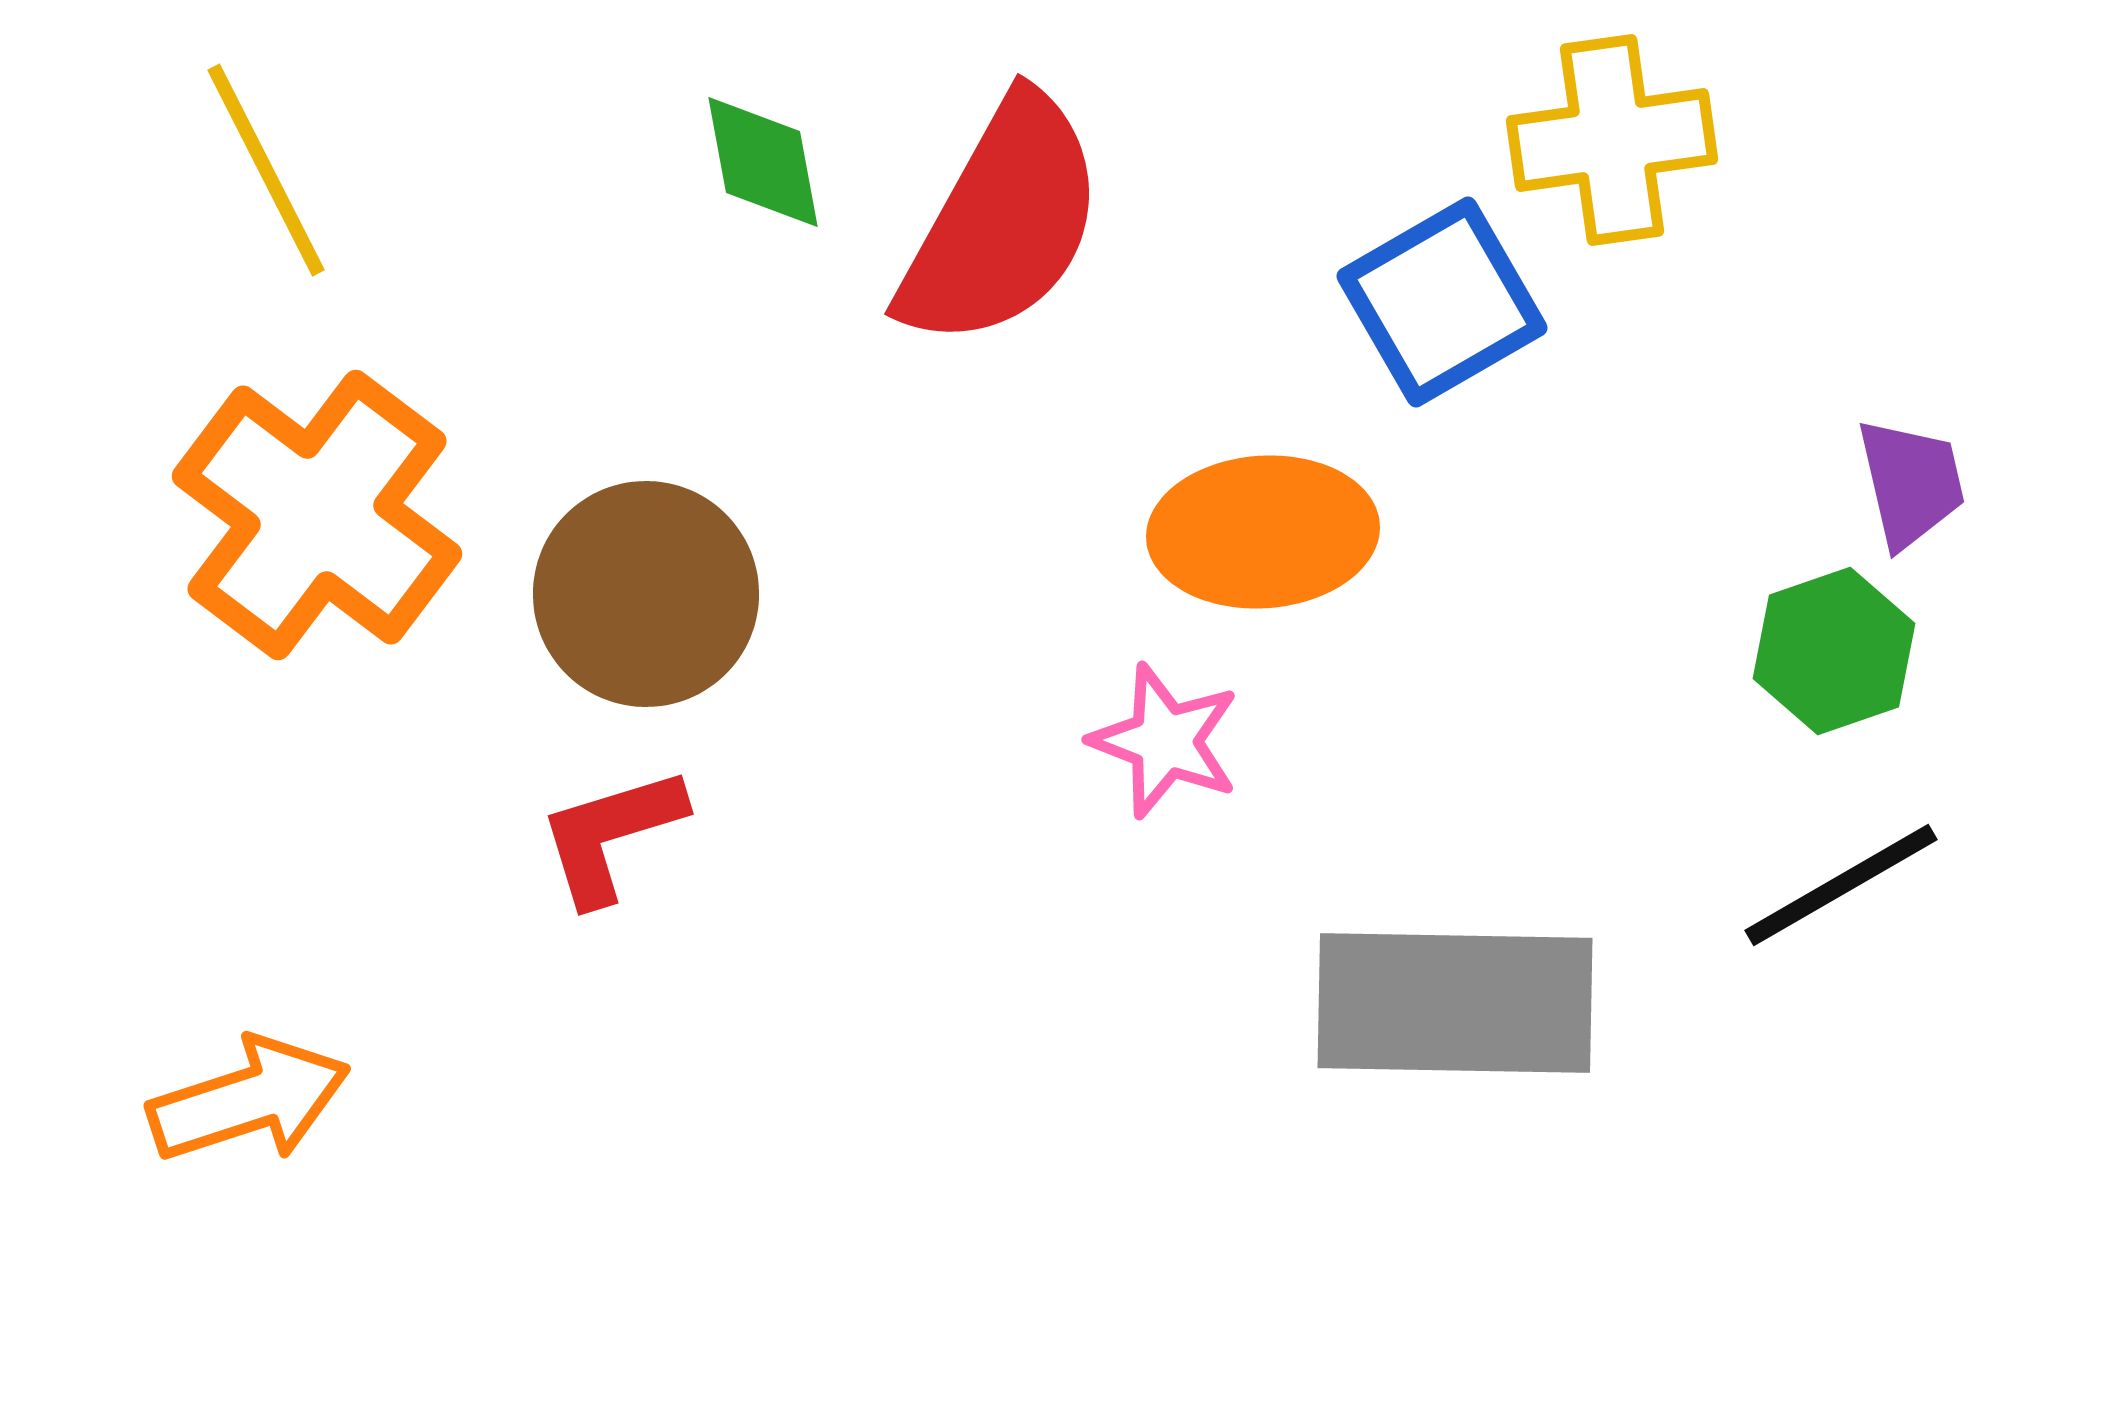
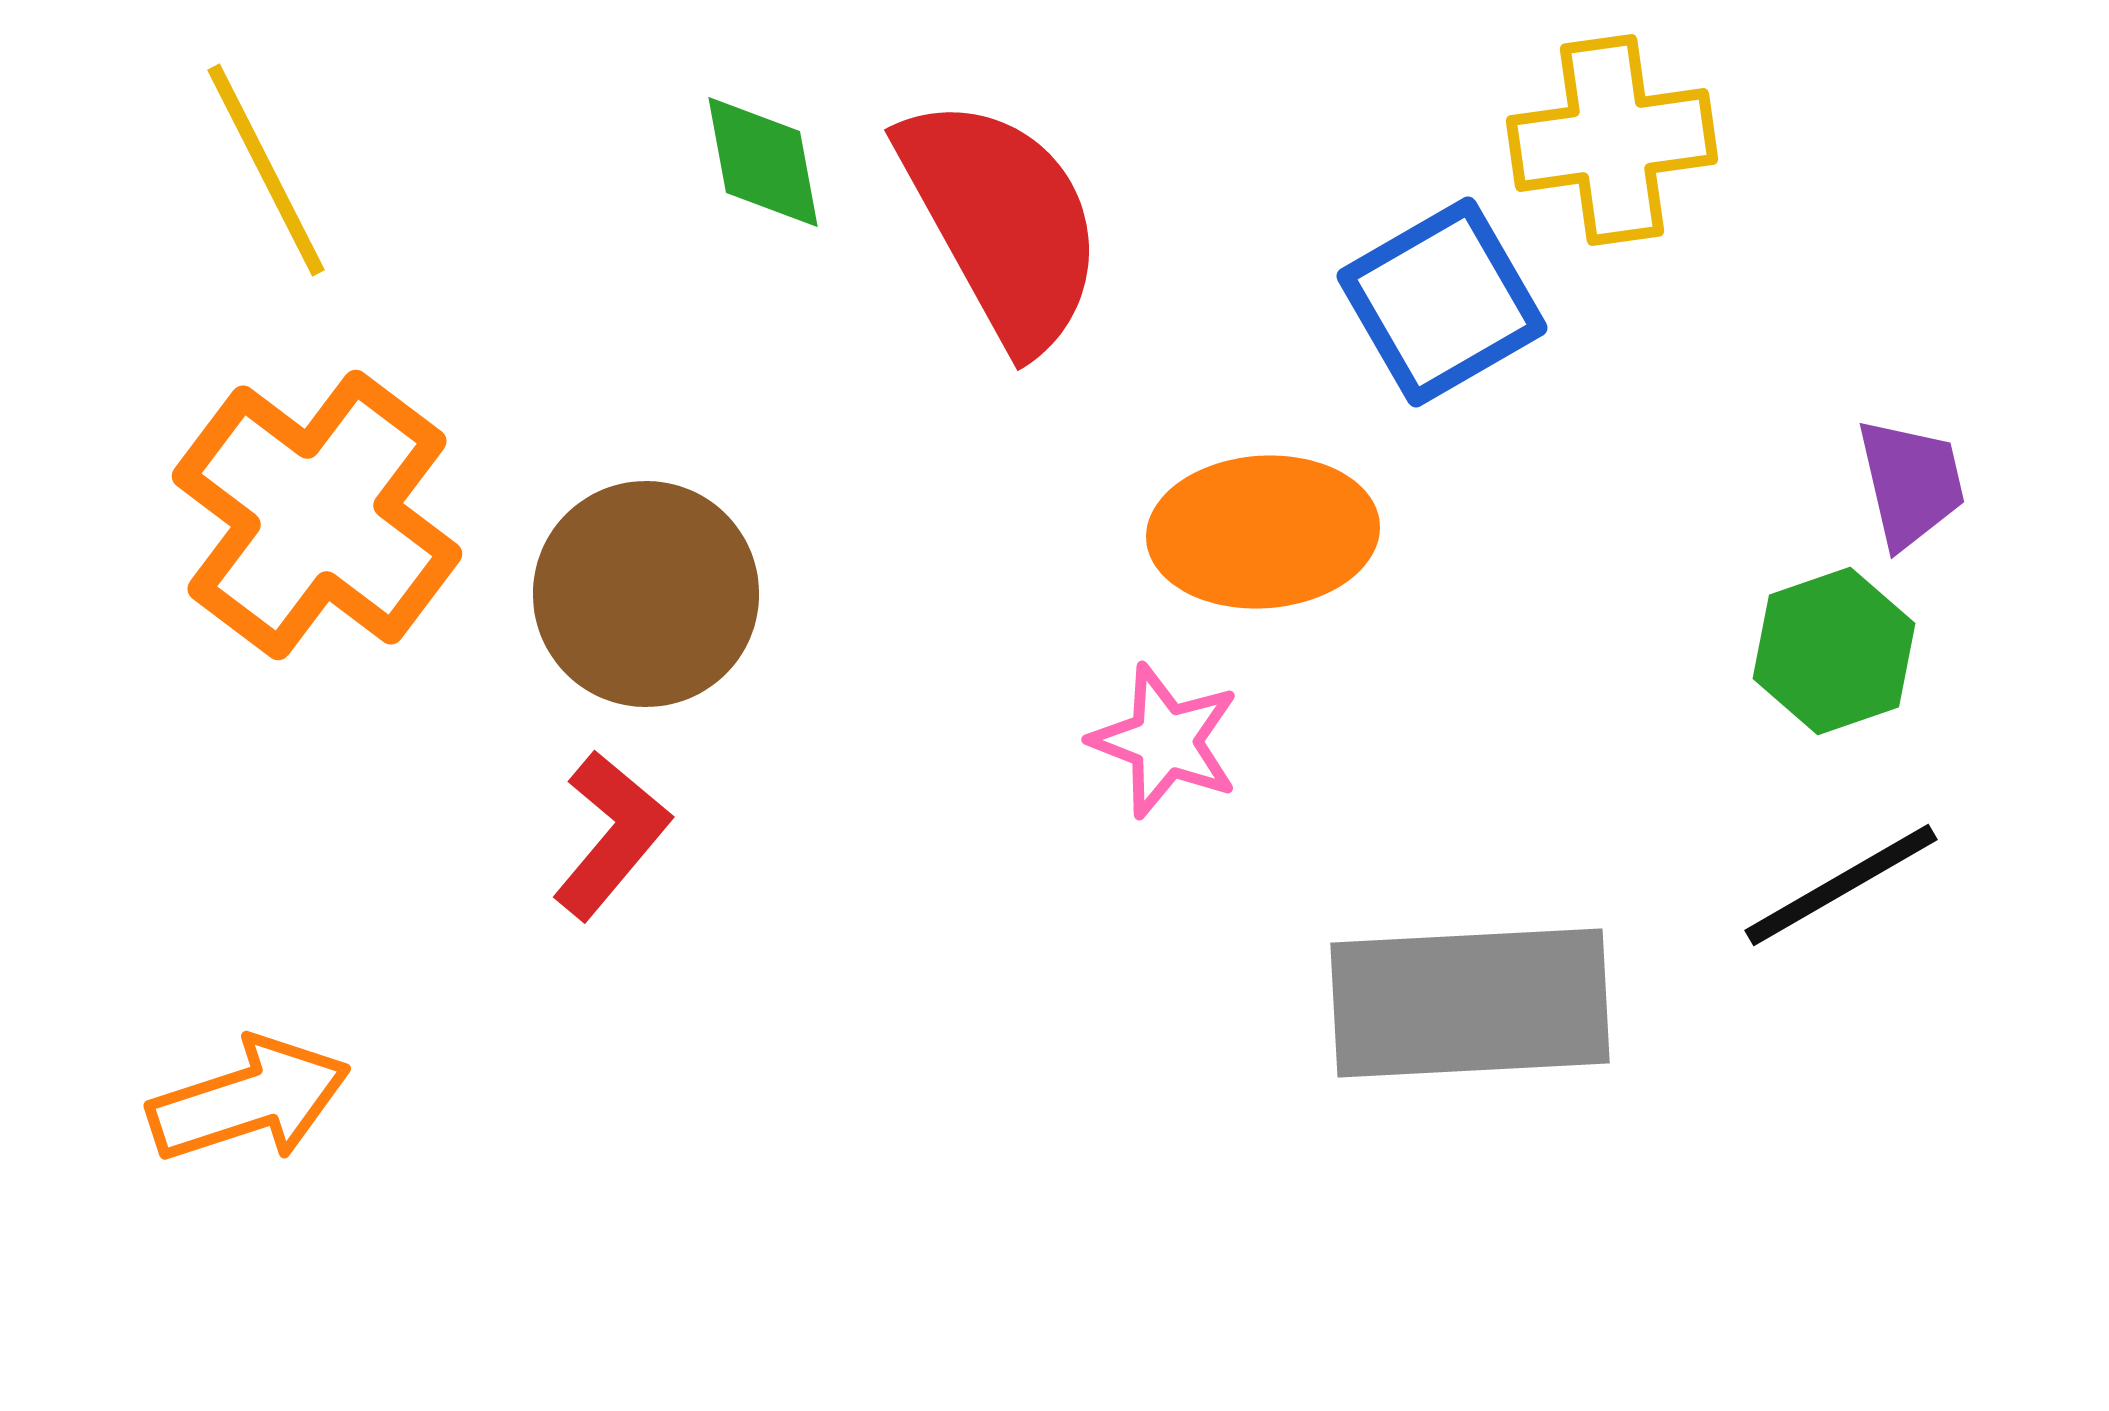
red semicircle: rotated 58 degrees counterclockwise
red L-shape: rotated 147 degrees clockwise
gray rectangle: moved 15 px right; rotated 4 degrees counterclockwise
